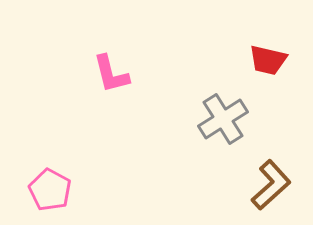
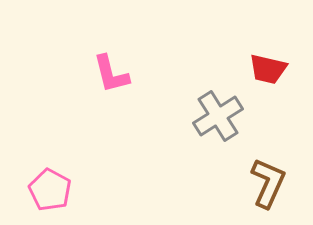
red trapezoid: moved 9 px down
gray cross: moved 5 px left, 3 px up
brown L-shape: moved 3 px left, 2 px up; rotated 24 degrees counterclockwise
